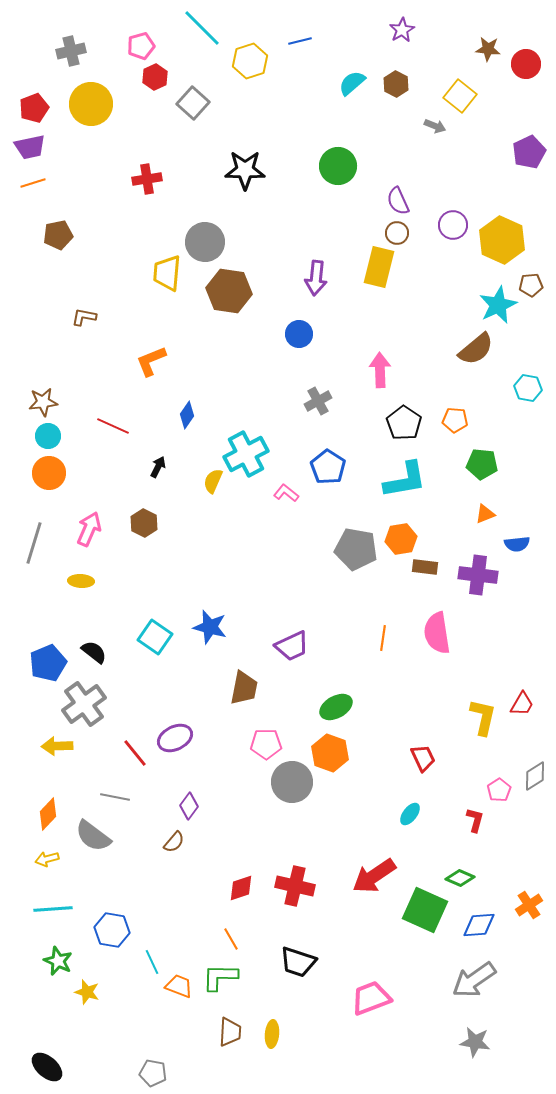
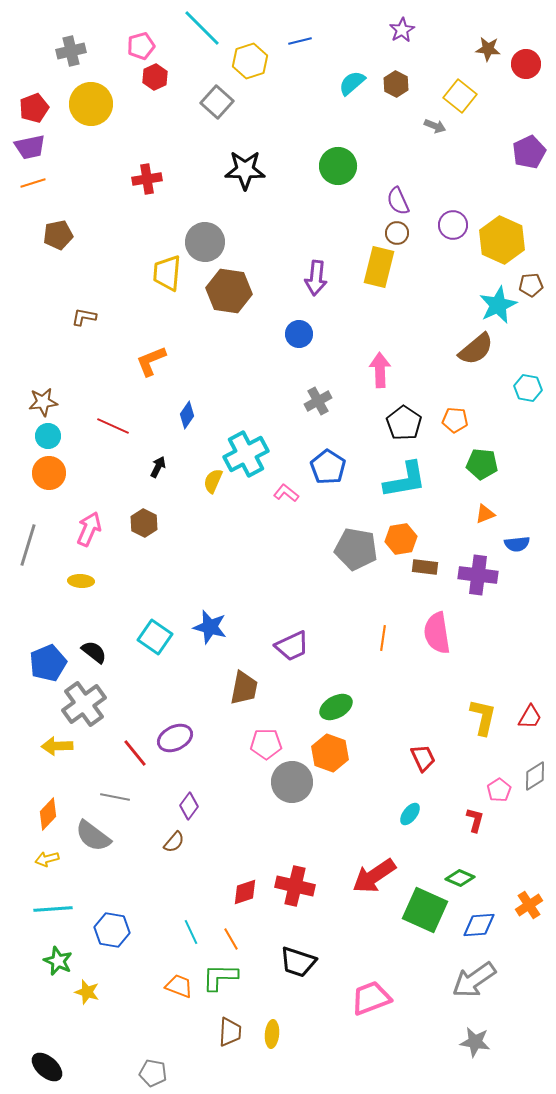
gray square at (193, 103): moved 24 px right, 1 px up
gray line at (34, 543): moved 6 px left, 2 px down
red trapezoid at (522, 704): moved 8 px right, 13 px down
red diamond at (241, 888): moved 4 px right, 4 px down
cyan line at (152, 962): moved 39 px right, 30 px up
